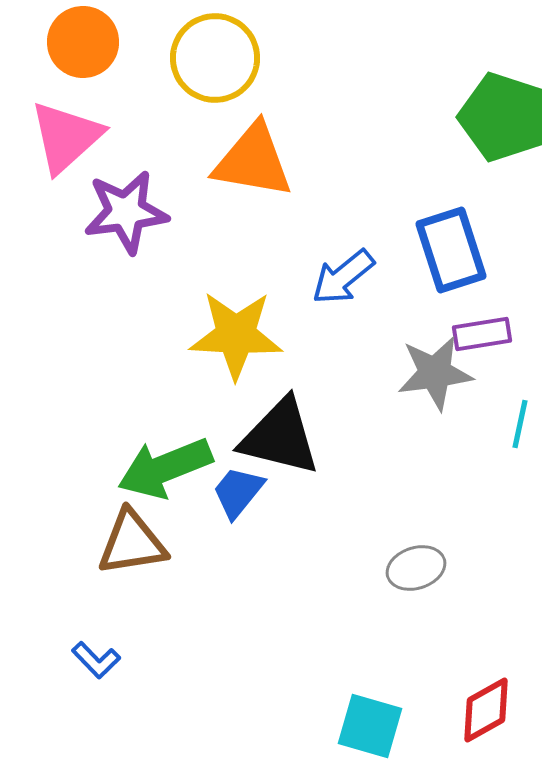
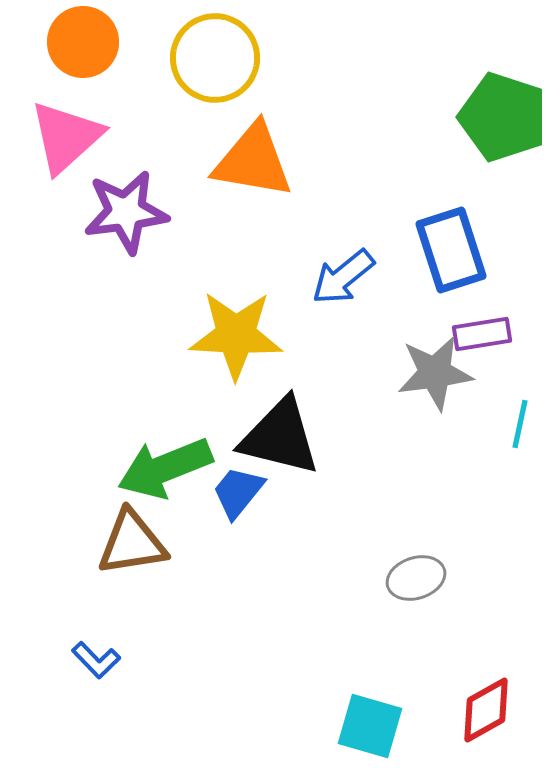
gray ellipse: moved 10 px down
